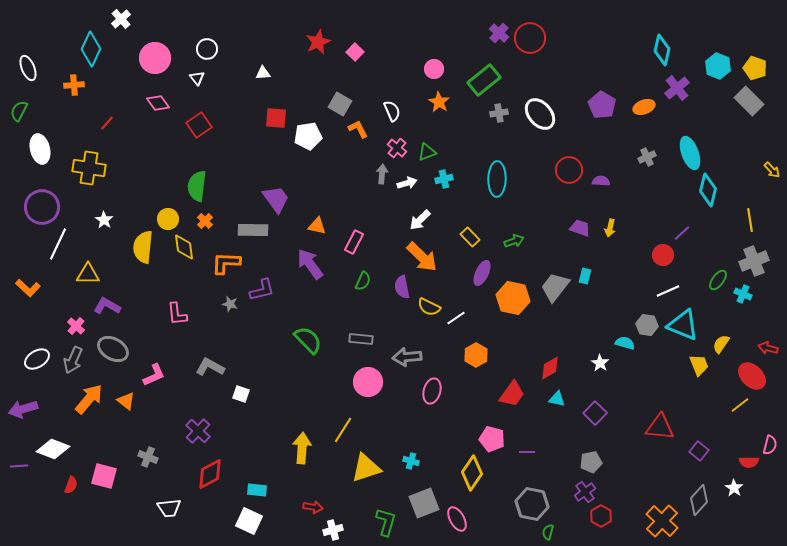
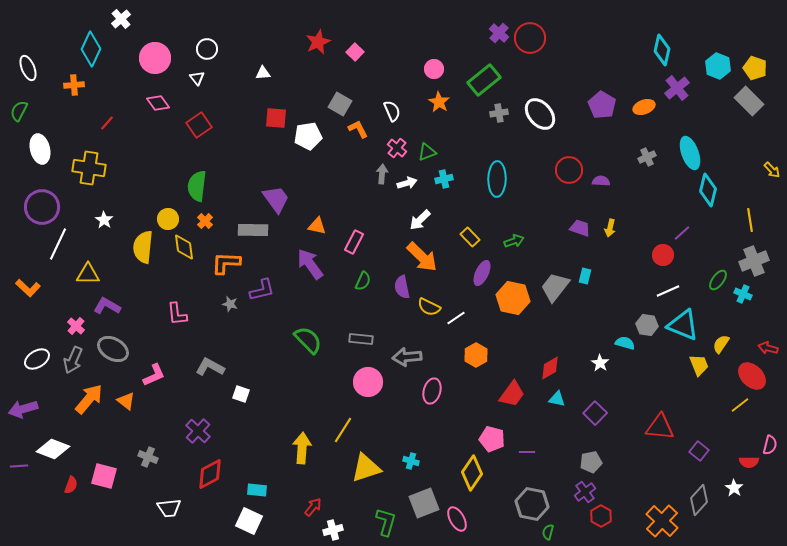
red arrow at (313, 507): rotated 60 degrees counterclockwise
